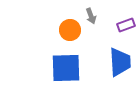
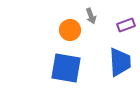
blue square: rotated 12 degrees clockwise
